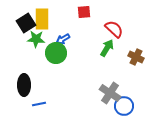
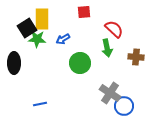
black square: moved 1 px right, 5 px down
green star: moved 1 px right
green arrow: rotated 138 degrees clockwise
green circle: moved 24 px right, 10 px down
brown cross: rotated 21 degrees counterclockwise
black ellipse: moved 10 px left, 22 px up
blue line: moved 1 px right
